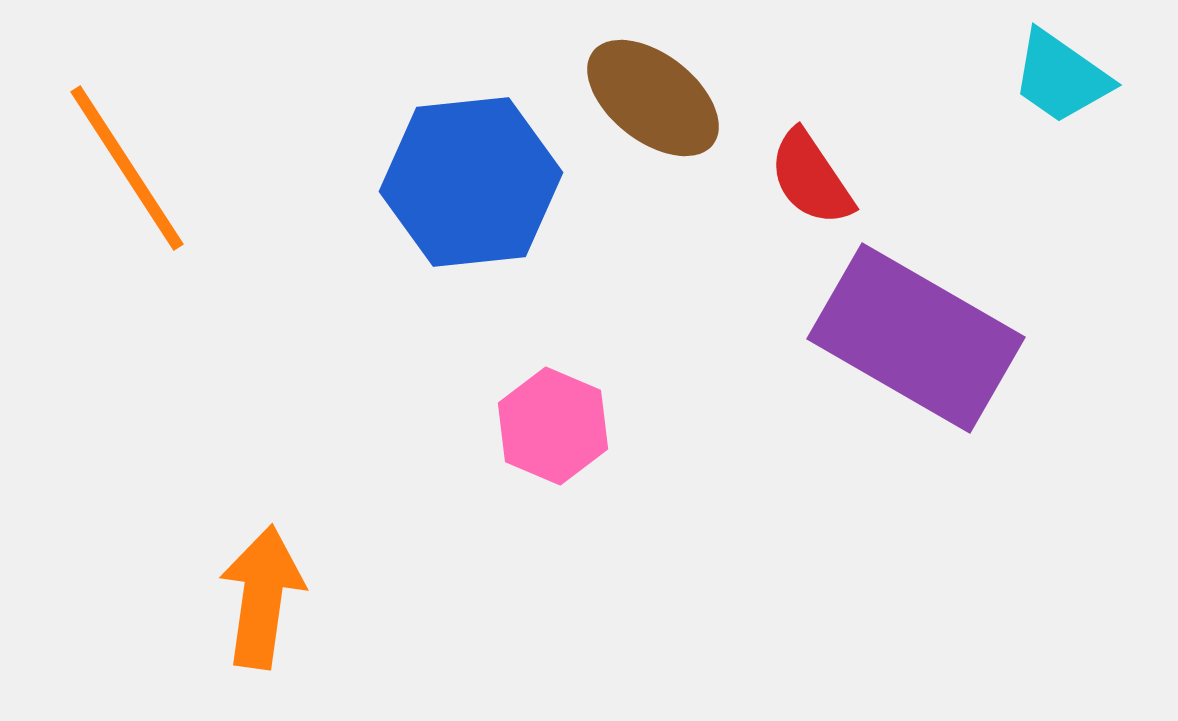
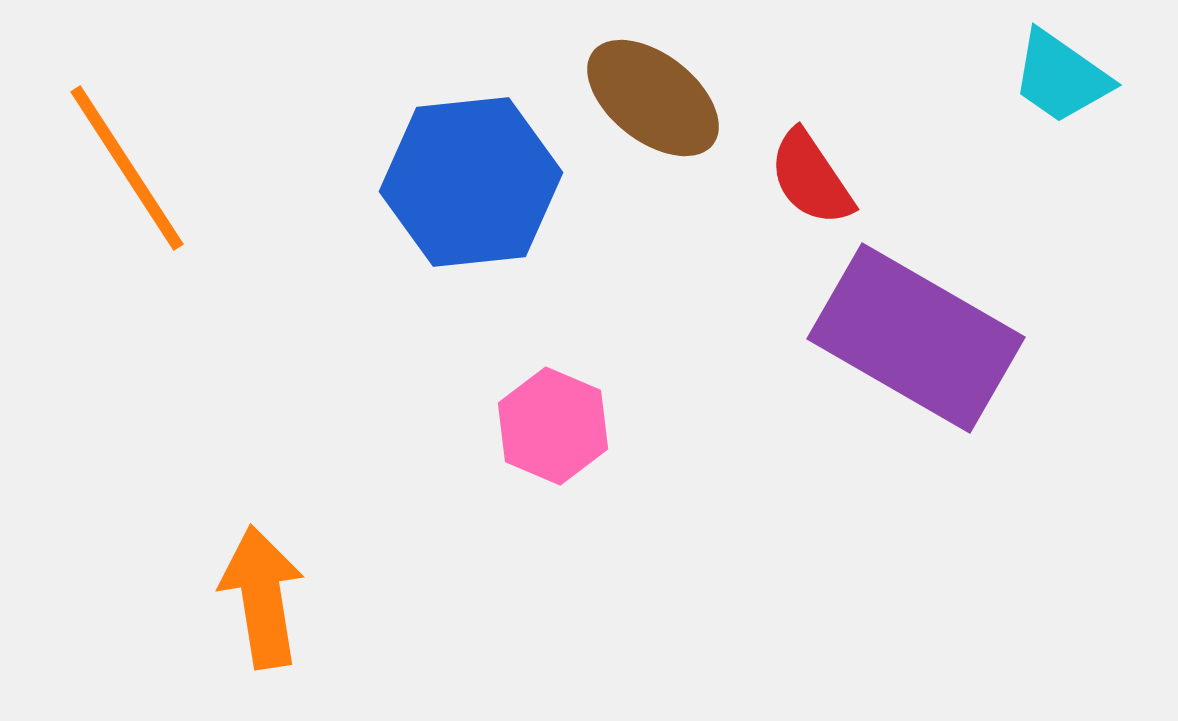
orange arrow: rotated 17 degrees counterclockwise
